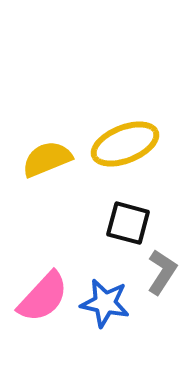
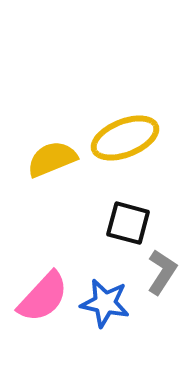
yellow ellipse: moved 6 px up
yellow semicircle: moved 5 px right
